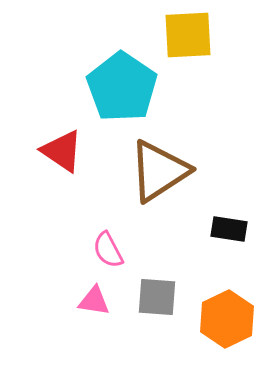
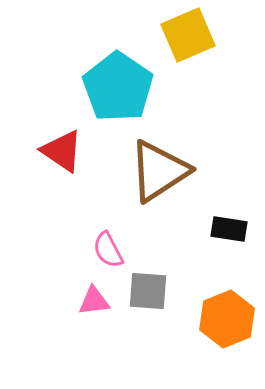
yellow square: rotated 20 degrees counterclockwise
cyan pentagon: moved 4 px left
gray square: moved 9 px left, 6 px up
pink triangle: rotated 16 degrees counterclockwise
orange hexagon: rotated 4 degrees clockwise
